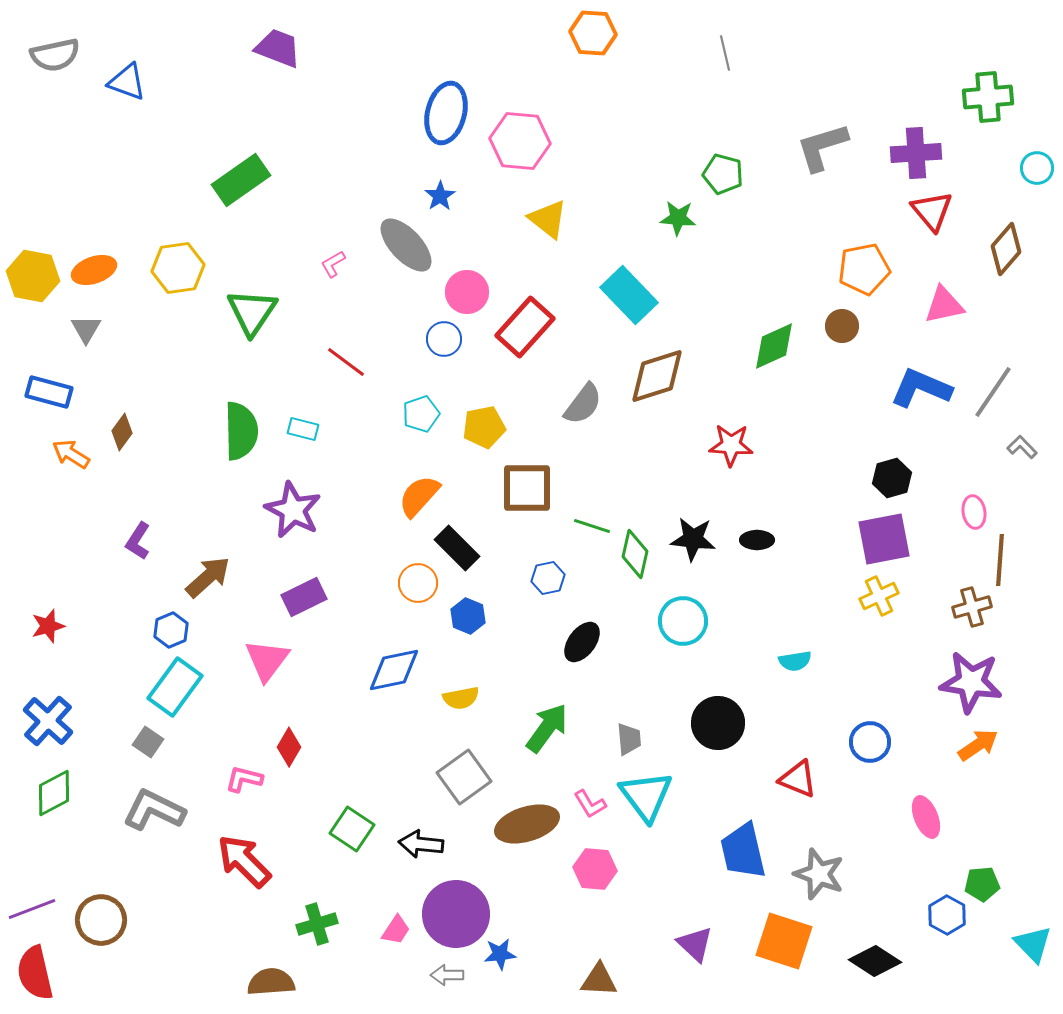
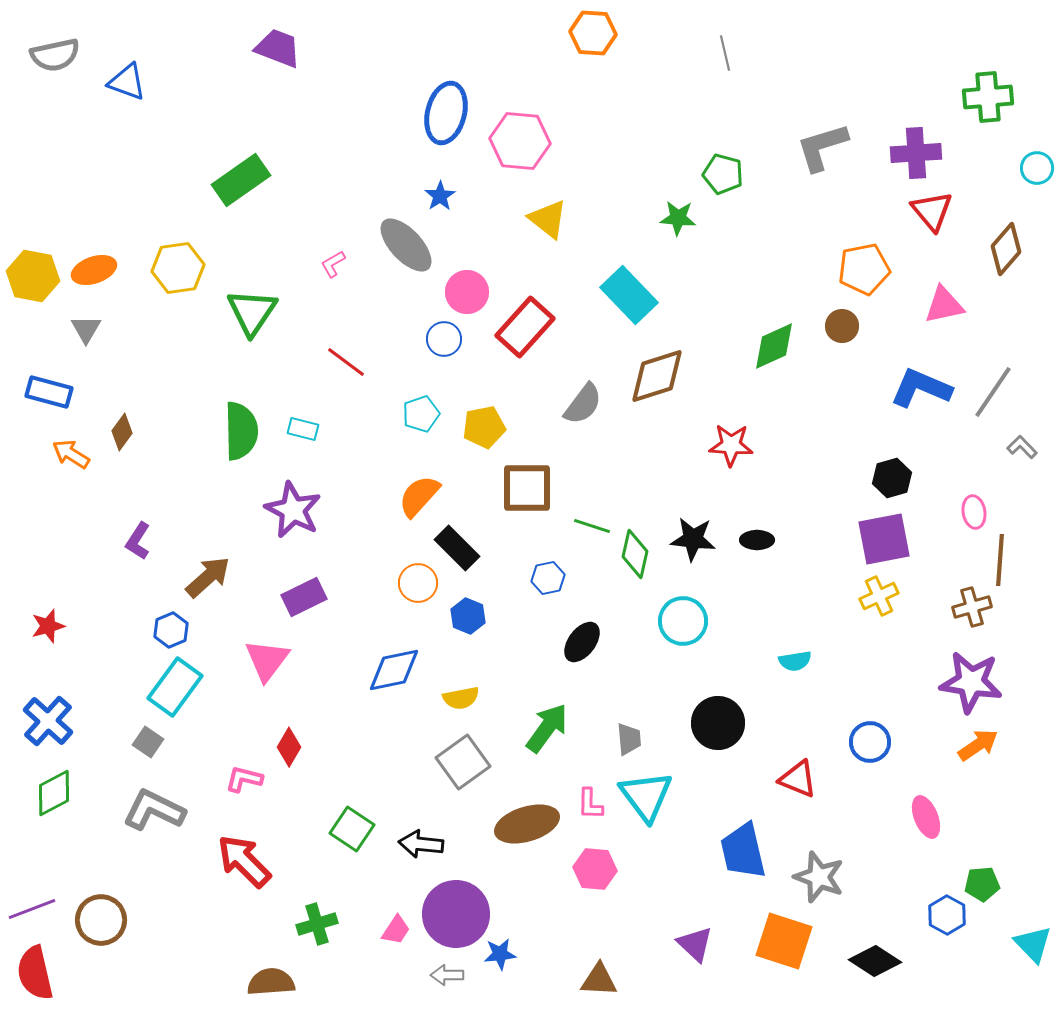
gray square at (464, 777): moved 1 px left, 15 px up
pink L-shape at (590, 804): rotated 32 degrees clockwise
gray star at (819, 874): moved 3 px down
